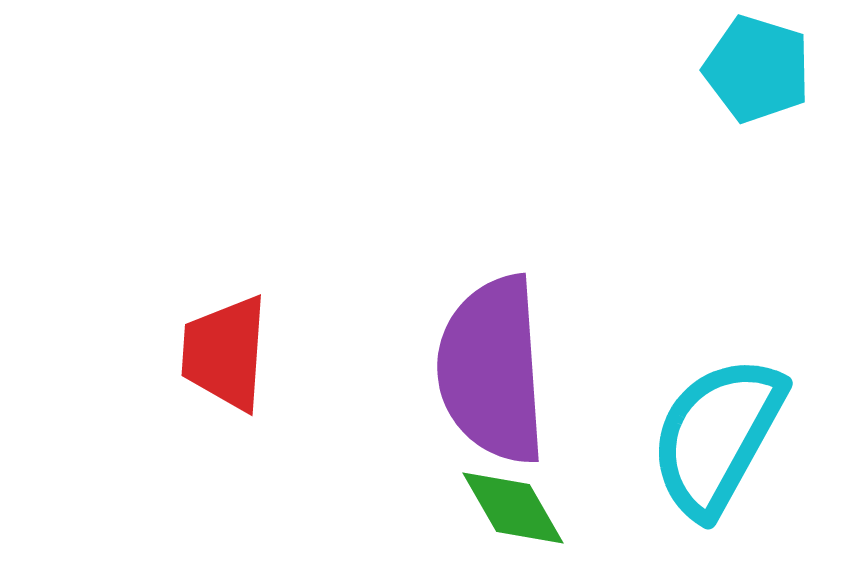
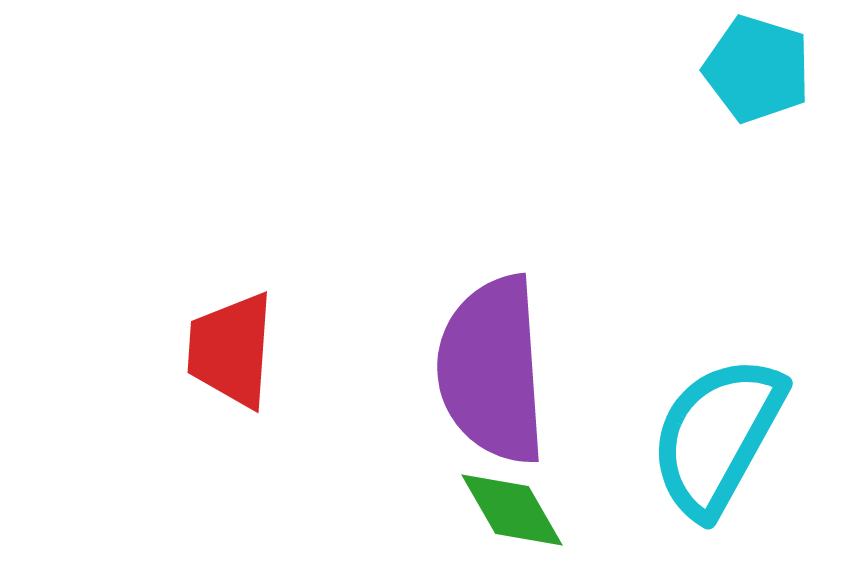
red trapezoid: moved 6 px right, 3 px up
green diamond: moved 1 px left, 2 px down
